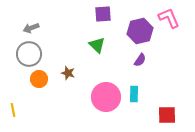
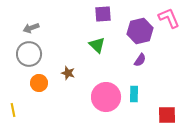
orange circle: moved 4 px down
